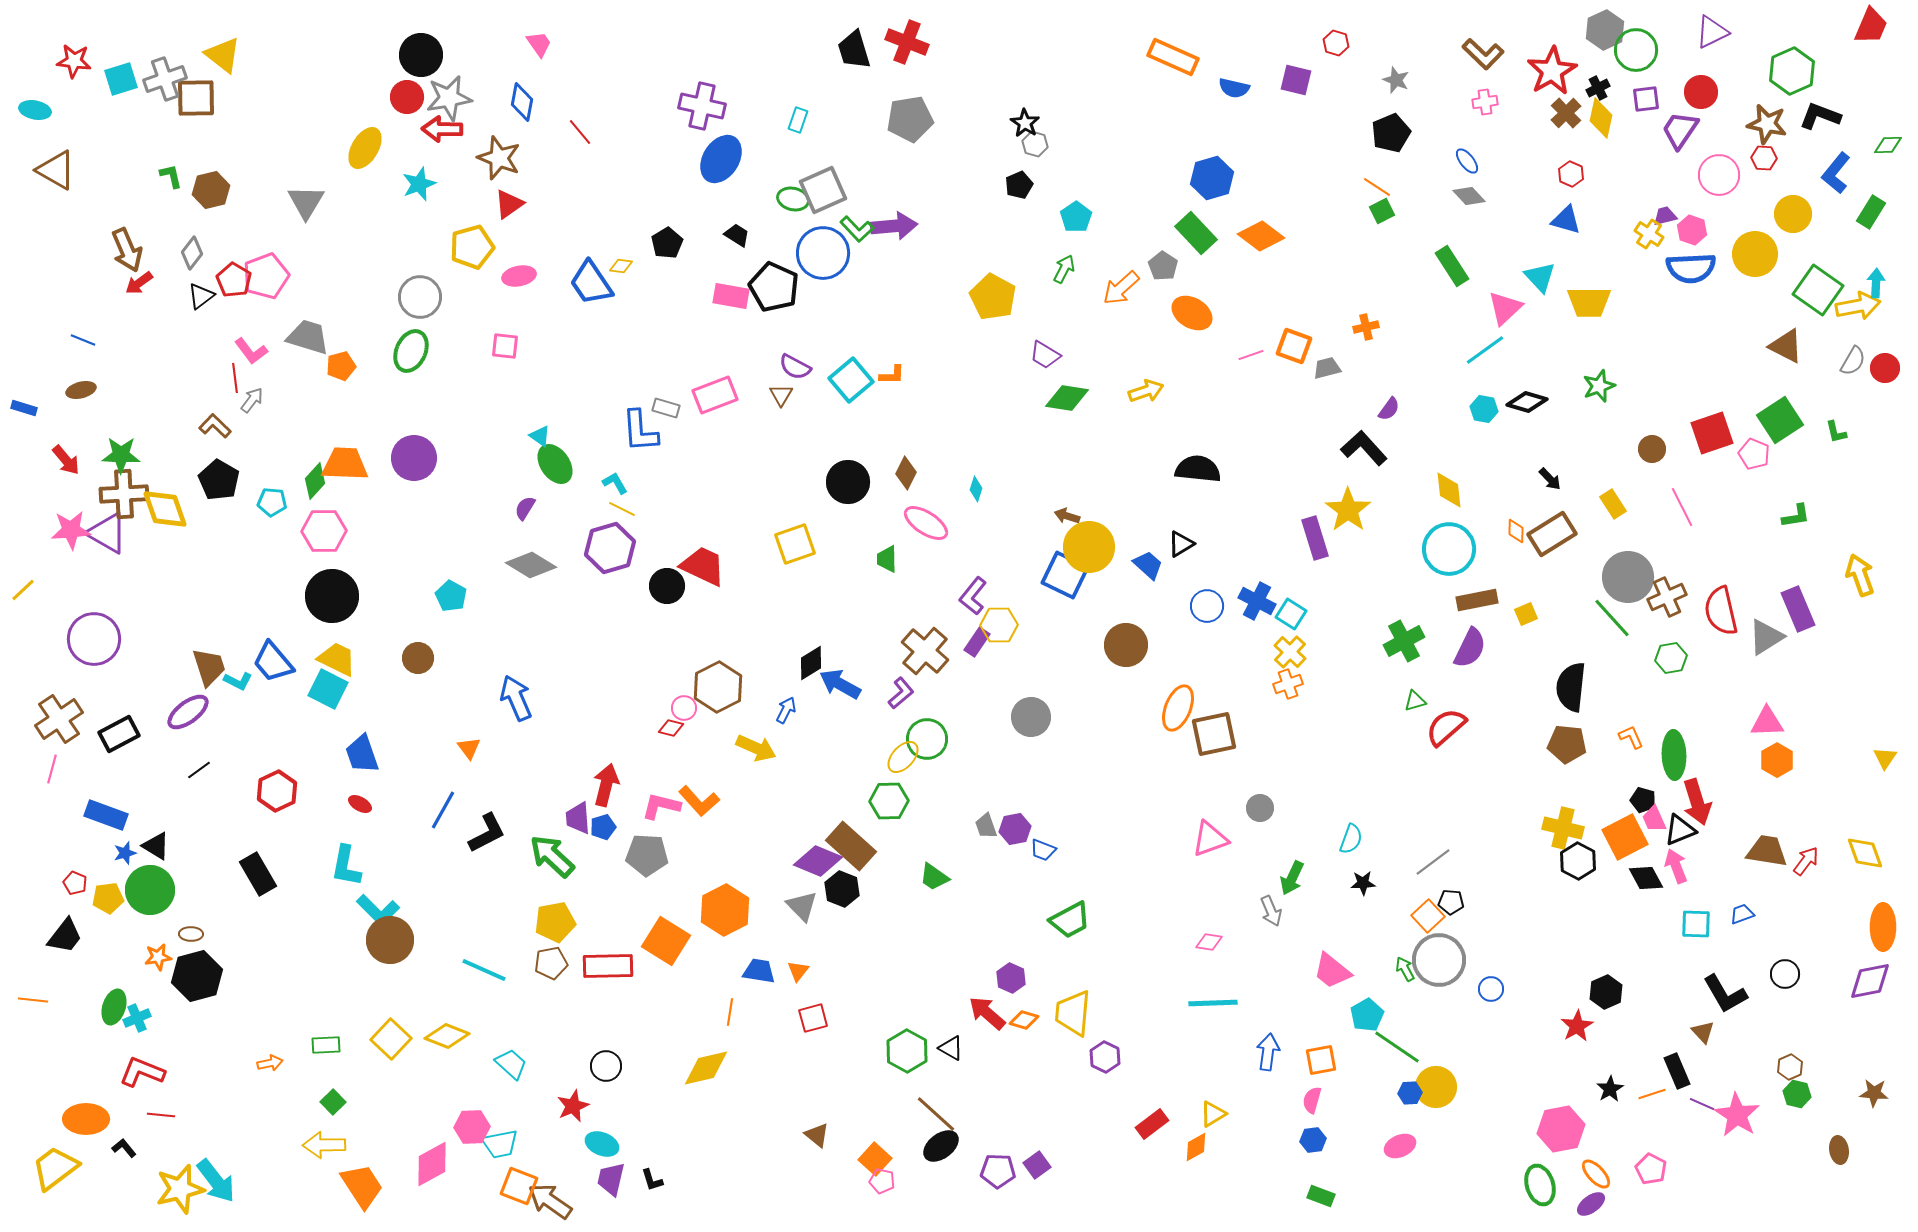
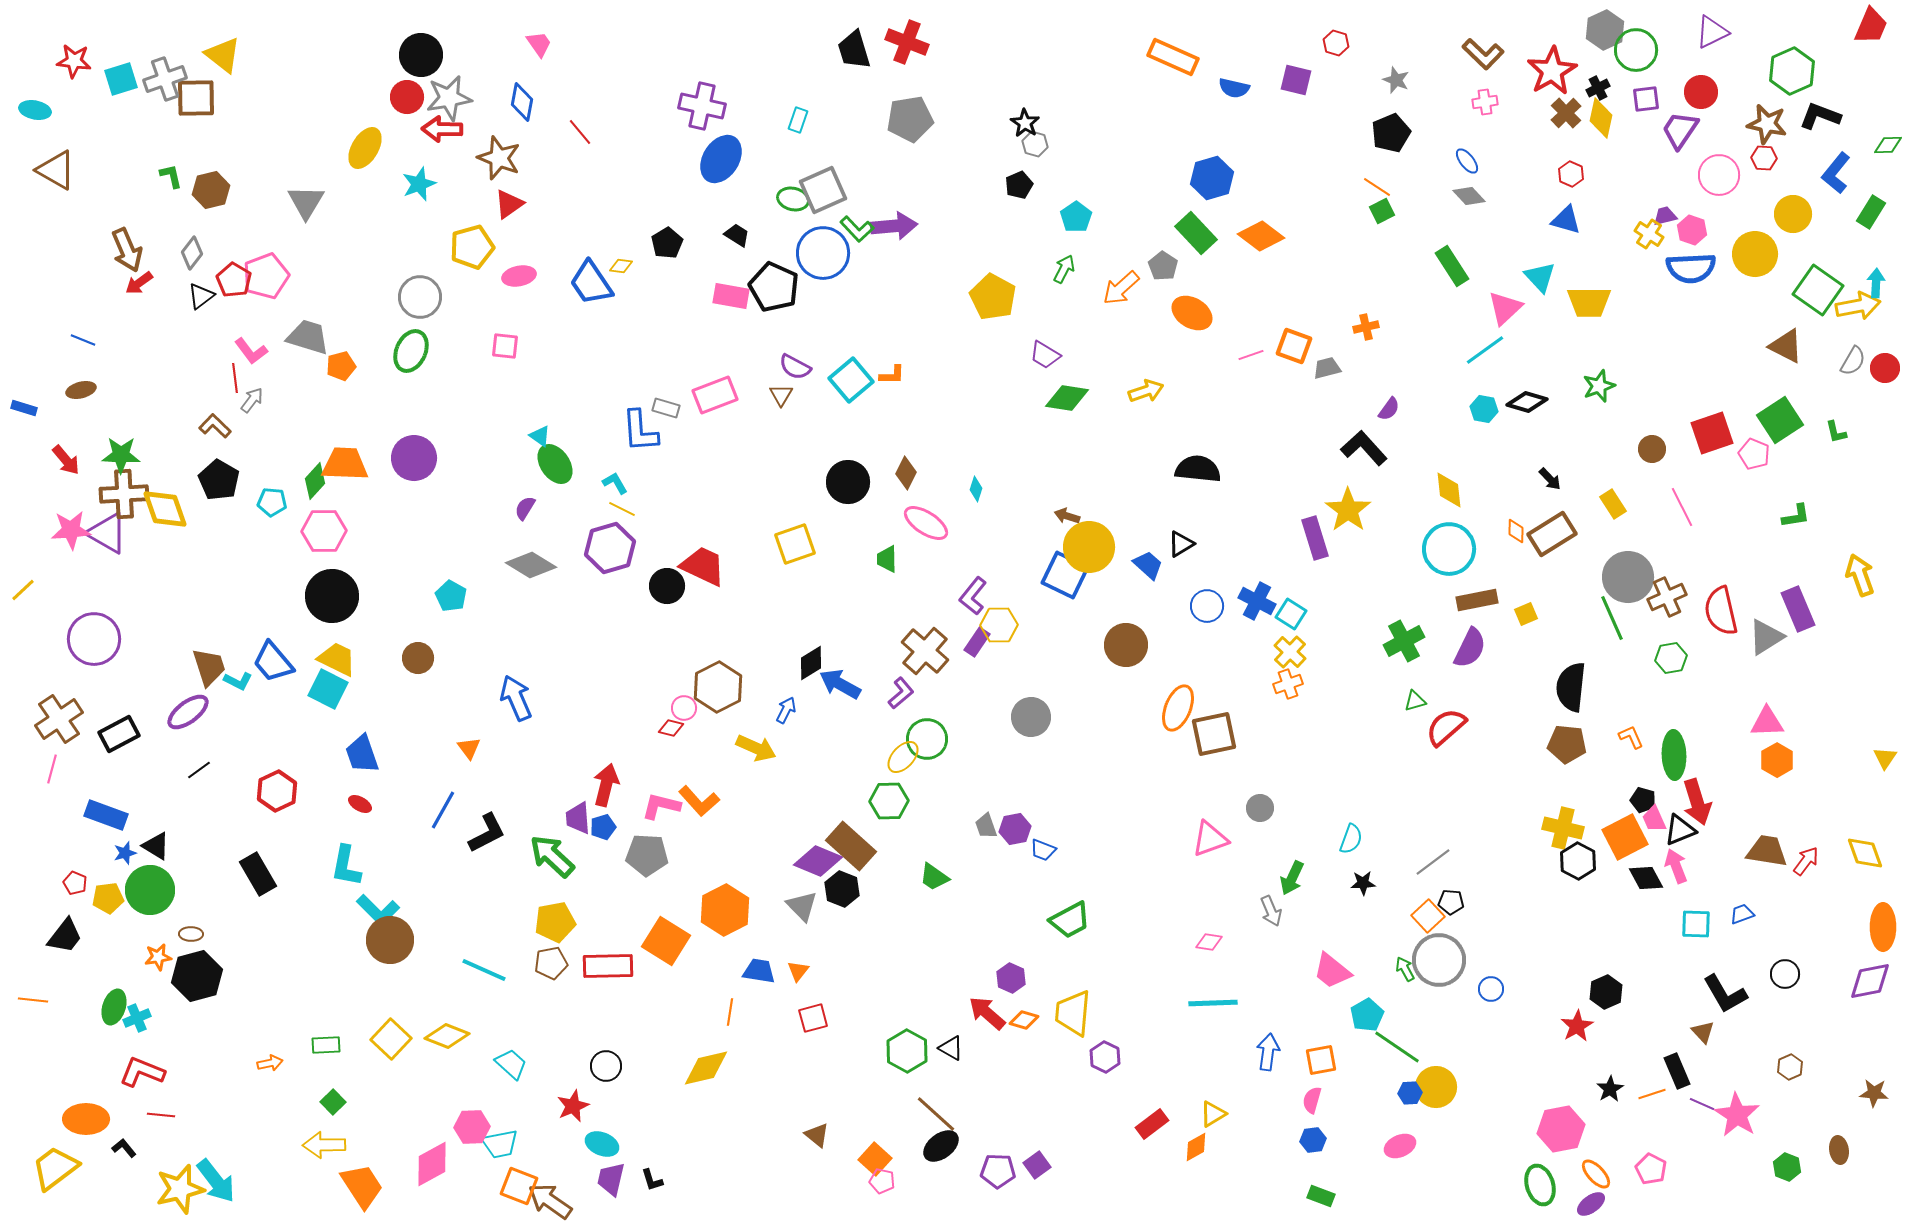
green line at (1612, 618): rotated 18 degrees clockwise
green hexagon at (1797, 1094): moved 10 px left, 73 px down; rotated 8 degrees clockwise
